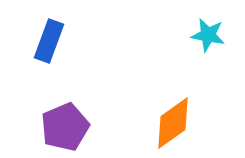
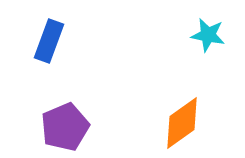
orange diamond: moved 9 px right
